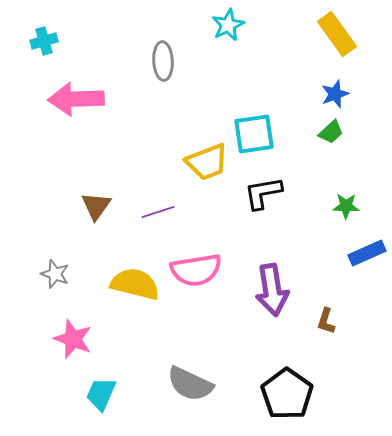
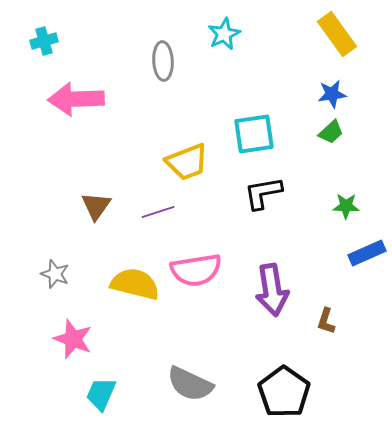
cyan star: moved 4 px left, 9 px down
blue star: moved 3 px left; rotated 12 degrees clockwise
yellow trapezoid: moved 20 px left
black pentagon: moved 3 px left, 2 px up
